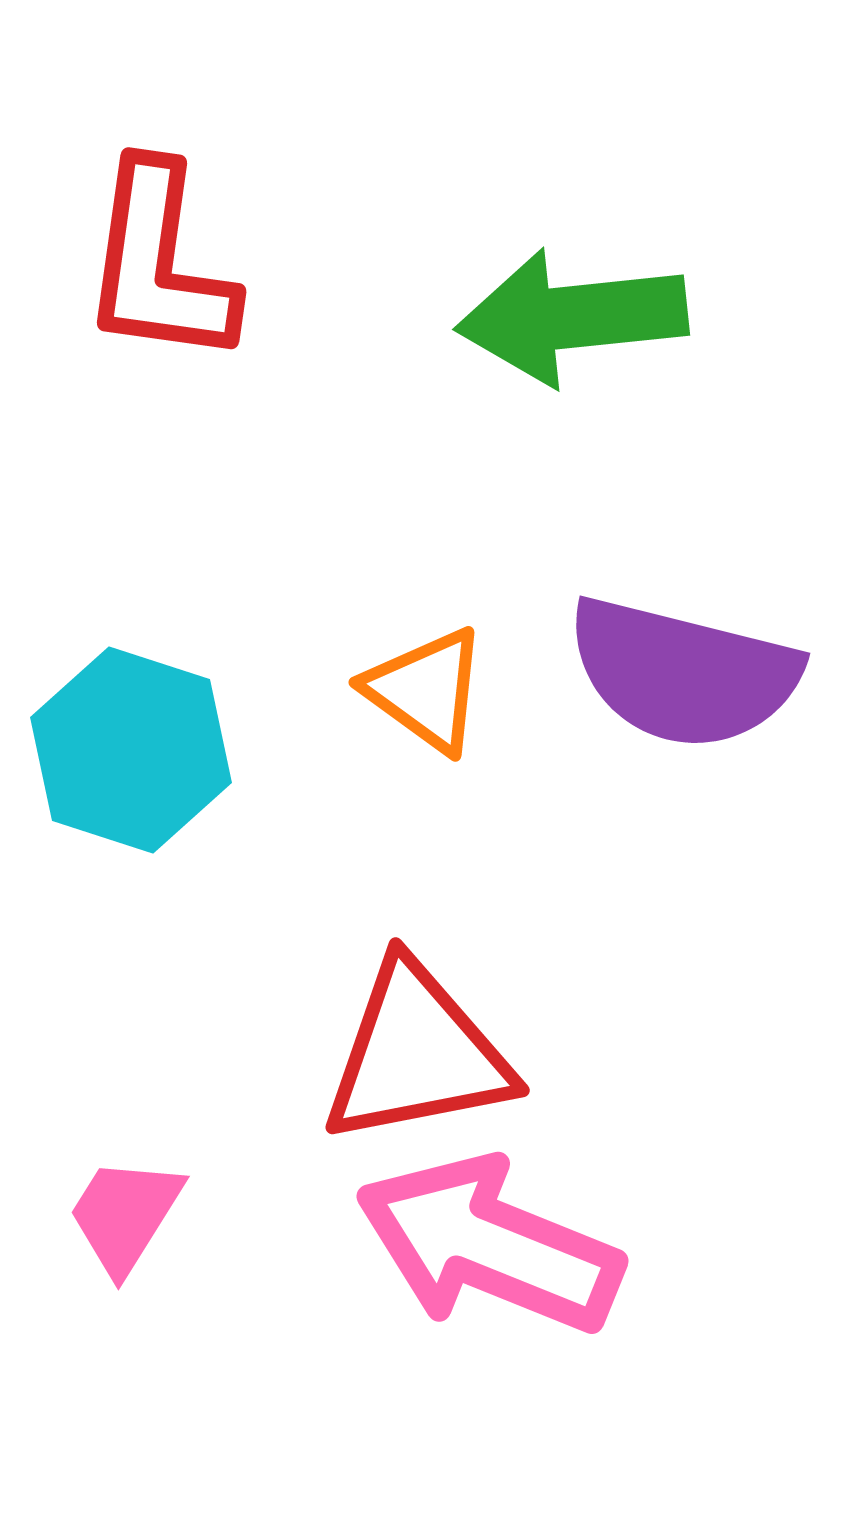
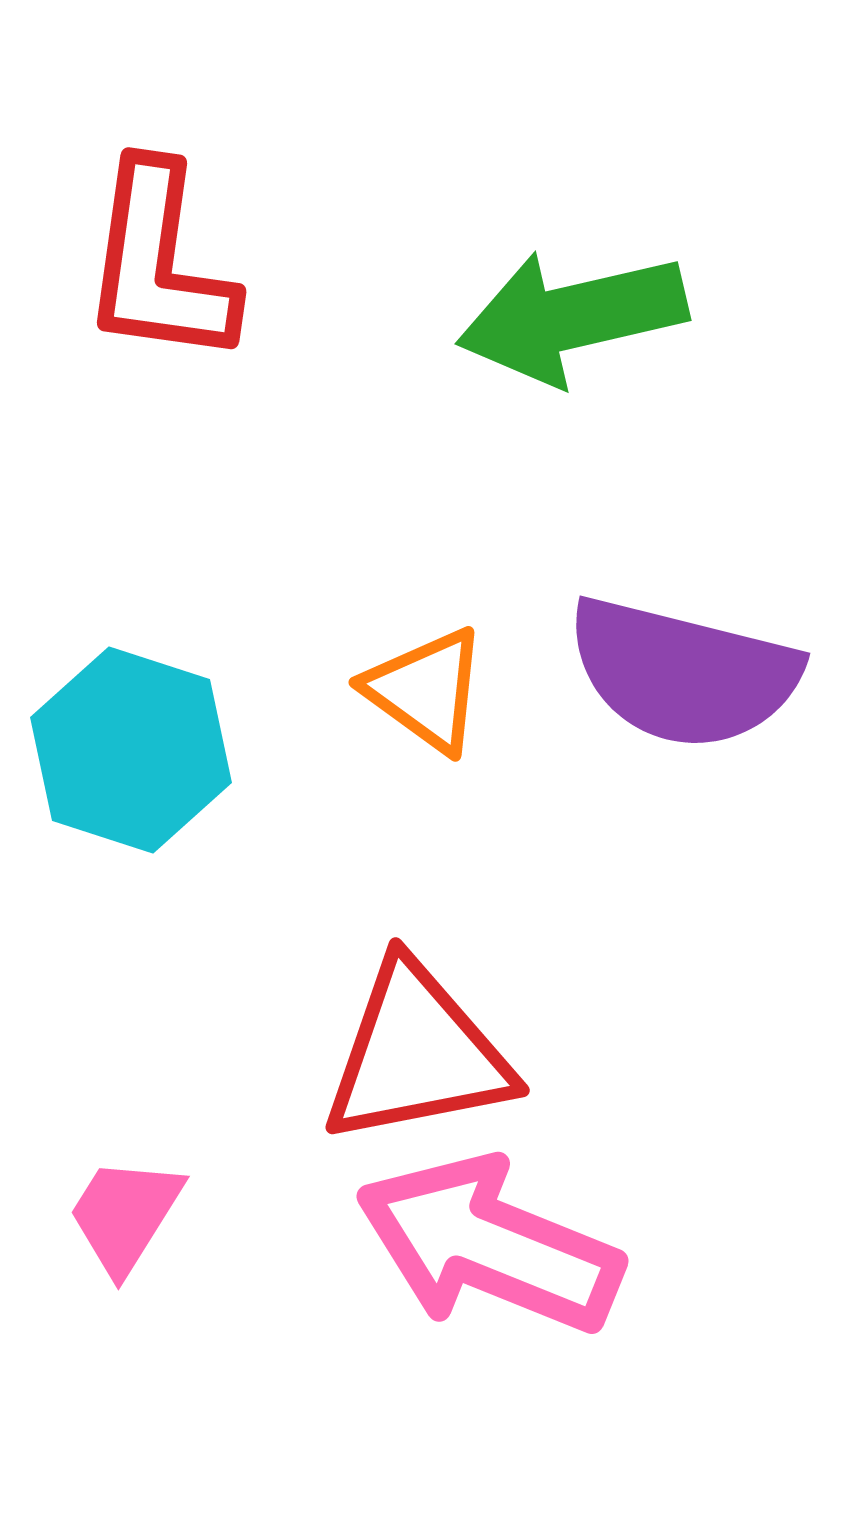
green arrow: rotated 7 degrees counterclockwise
